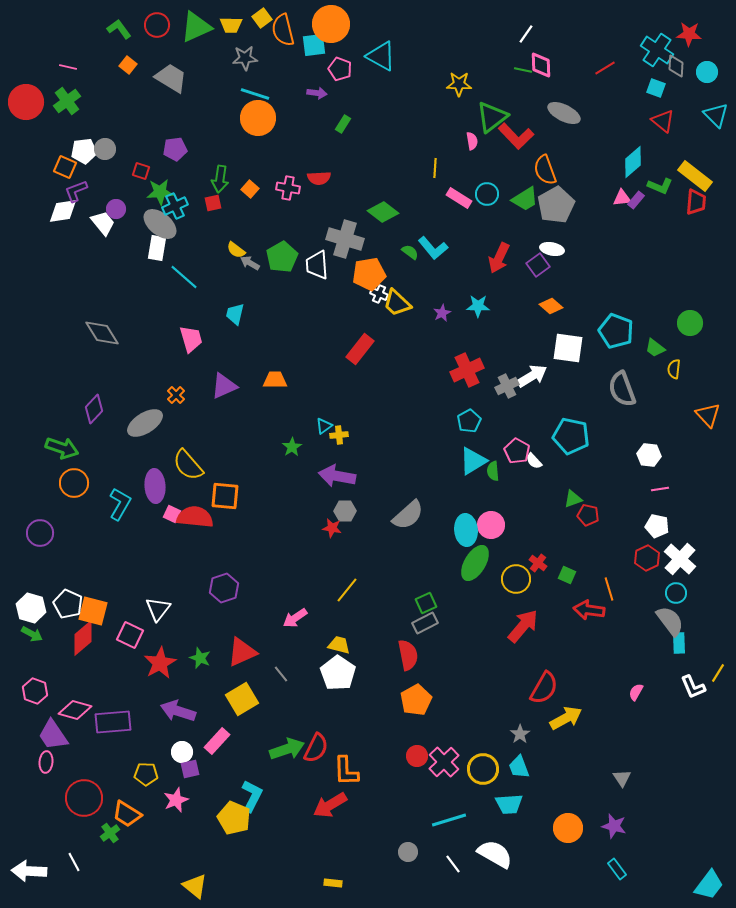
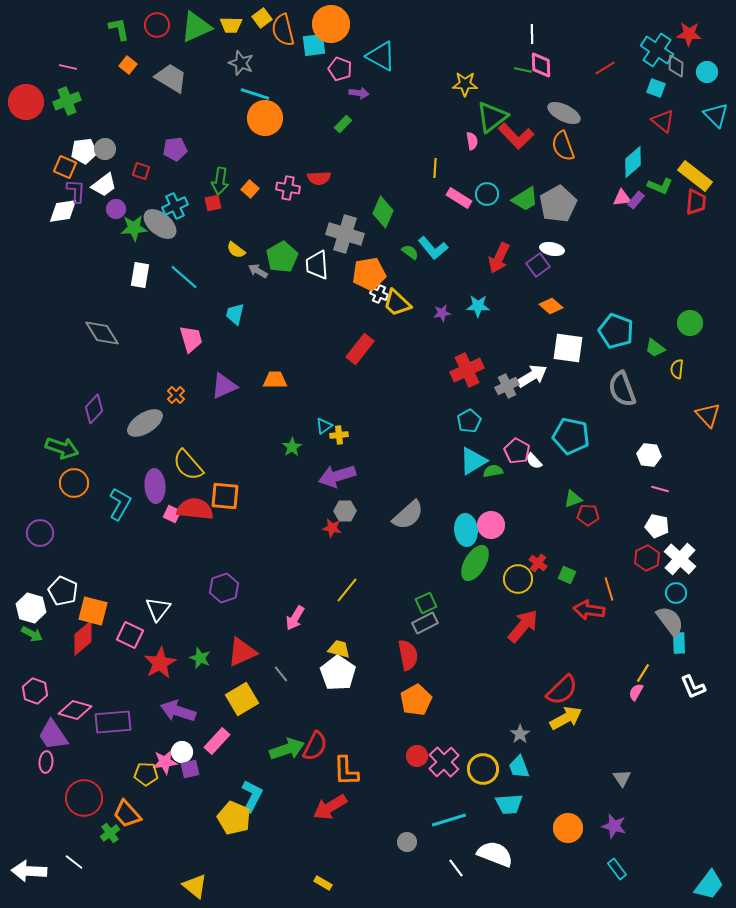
green L-shape at (119, 29): rotated 25 degrees clockwise
white line at (526, 34): moved 6 px right; rotated 36 degrees counterclockwise
gray star at (245, 58): moved 4 px left, 5 px down; rotated 25 degrees clockwise
yellow star at (459, 84): moved 6 px right
purple arrow at (317, 93): moved 42 px right
green cross at (67, 101): rotated 16 degrees clockwise
orange circle at (258, 118): moved 7 px right
green rectangle at (343, 124): rotated 12 degrees clockwise
orange semicircle at (545, 170): moved 18 px right, 24 px up
green arrow at (220, 179): moved 2 px down
purple L-shape at (76, 191): rotated 115 degrees clockwise
green star at (160, 192): moved 26 px left, 36 px down
gray pentagon at (556, 205): moved 2 px right, 1 px up
green diamond at (383, 212): rotated 76 degrees clockwise
white trapezoid at (103, 223): moved 1 px right, 38 px up; rotated 92 degrees clockwise
gray cross at (345, 239): moved 5 px up
white rectangle at (157, 248): moved 17 px left, 27 px down
gray arrow at (250, 263): moved 8 px right, 8 px down
purple star at (442, 313): rotated 18 degrees clockwise
yellow semicircle at (674, 369): moved 3 px right
green semicircle at (493, 471): rotated 84 degrees clockwise
purple arrow at (337, 476): rotated 27 degrees counterclockwise
pink line at (660, 489): rotated 24 degrees clockwise
red pentagon at (588, 515): rotated 10 degrees counterclockwise
red semicircle at (195, 517): moved 8 px up
yellow circle at (516, 579): moved 2 px right
white pentagon at (68, 604): moved 5 px left, 13 px up
pink arrow at (295, 618): rotated 25 degrees counterclockwise
yellow trapezoid at (339, 645): moved 4 px down
yellow line at (718, 673): moved 75 px left
red semicircle at (544, 688): moved 18 px right, 2 px down; rotated 16 degrees clockwise
red semicircle at (316, 748): moved 1 px left, 2 px up
pink star at (176, 800): moved 11 px left, 38 px up; rotated 15 degrees clockwise
red arrow at (330, 805): moved 2 px down
orange trapezoid at (127, 814): rotated 16 degrees clockwise
gray circle at (408, 852): moved 1 px left, 10 px up
white semicircle at (495, 854): rotated 9 degrees counterclockwise
white line at (74, 862): rotated 24 degrees counterclockwise
white line at (453, 864): moved 3 px right, 4 px down
yellow rectangle at (333, 883): moved 10 px left; rotated 24 degrees clockwise
